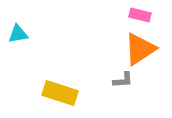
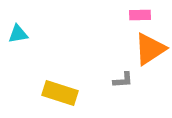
pink rectangle: rotated 15 degrees counterclockwise
orange triangle: moved 10 px right
